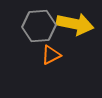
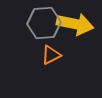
gray hexagon: moved 5 px right, 3 px up
